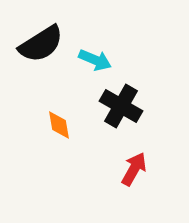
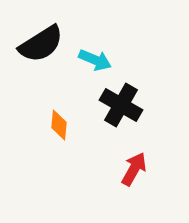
black cross: moved 1 px up
orange diamond: rotated 16 degrees clockwise
